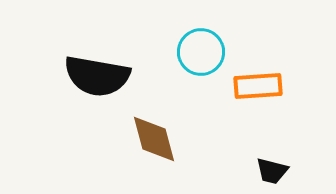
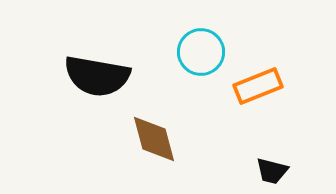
orange rectangle: rotated 18 degrees counterclockwise
